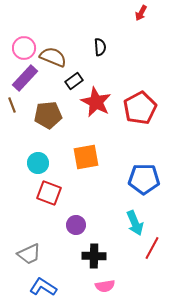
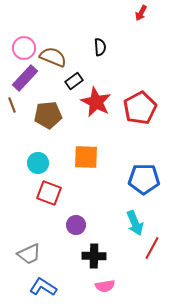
orange square: rotated 12 degrees clockwise
